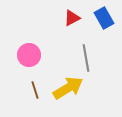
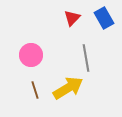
red triangle: rotated 18 degrees counterclockwise
pink circle: moved 2 px right
